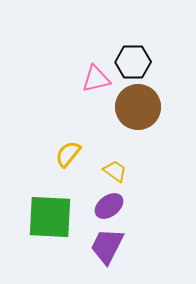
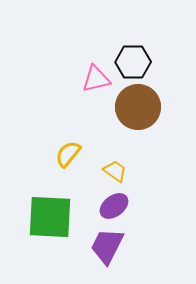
purple ellipse: moved 5 px right
